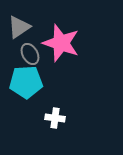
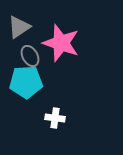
gray ellipse: moved 2 px down
